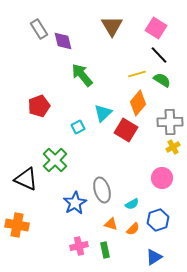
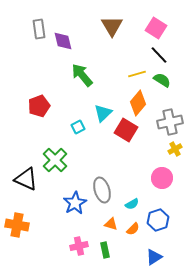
gray rectangle: rotated 24 degrees clockwise
gray cross: rotated 10 degrees counterclockwise
yellow cross: moved 2 px right, 2 px down
